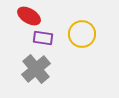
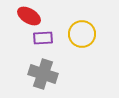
purple rectangle: rotated 12 degrees counterclockwise
gray cross: moved 7 px right, 5 px down; rotated 32 degrees counterclockwise
